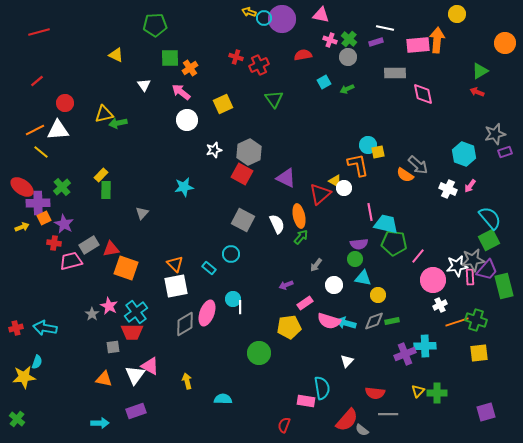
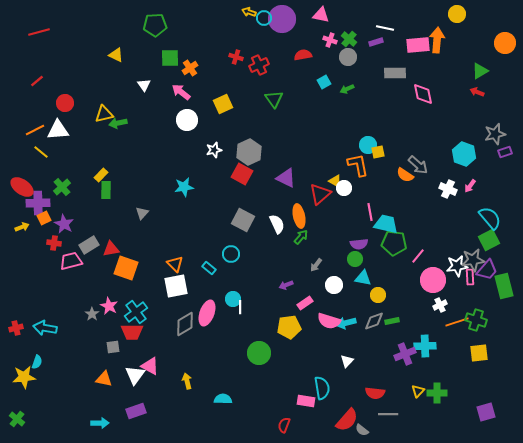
cyan arrow at (346, 323): rotated 30 degrees counterclockwise
